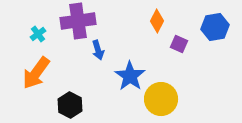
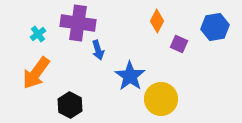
purple cross: moved 2 px down; rotated 16 degrees clockwise
